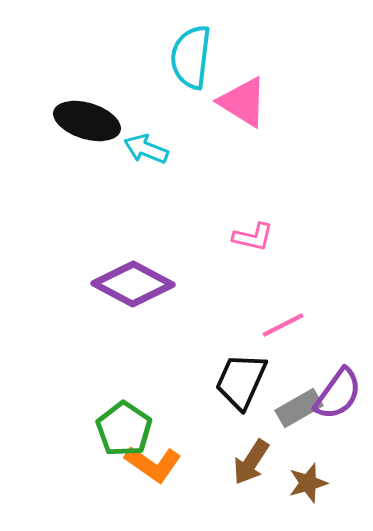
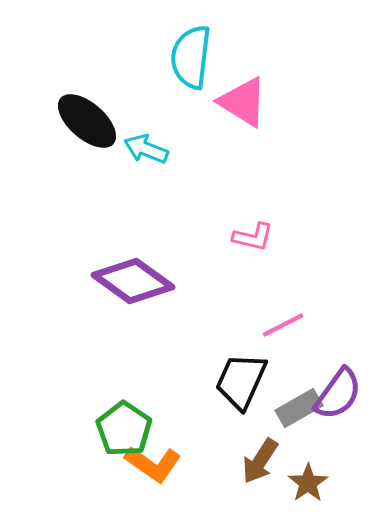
black ellipse: rotated 24 degrees clockwise
purple diamond: moved 3 px up; rotated 8 degrees clockwise
brown arrow: moved 9 px right, 1 px up
brown star: rotated 18 degrees counterclockwise
